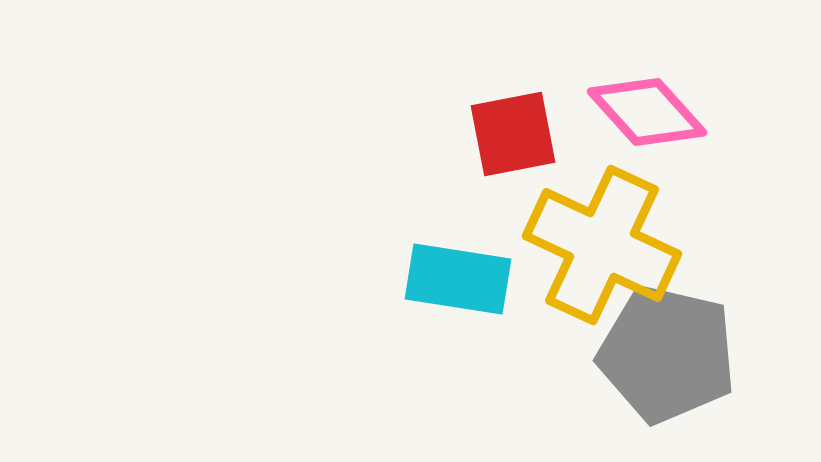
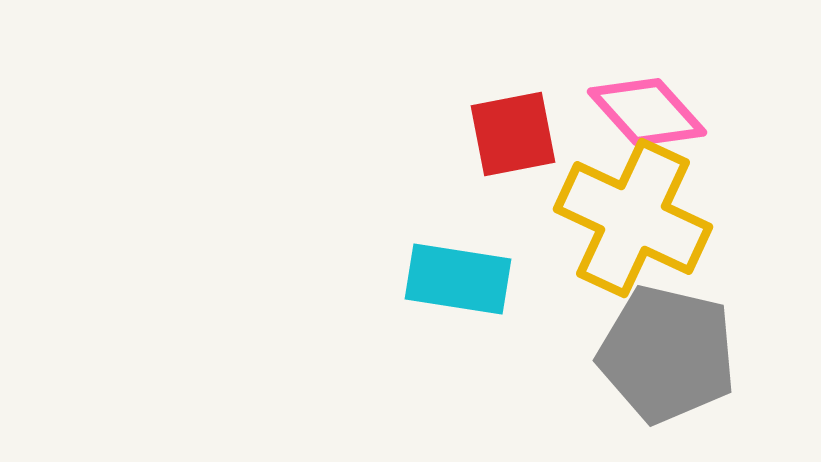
yellow cross: moved 31 px right, 27 px up
